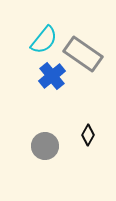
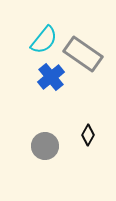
blue cross: moved 1 px left, 1 px down
